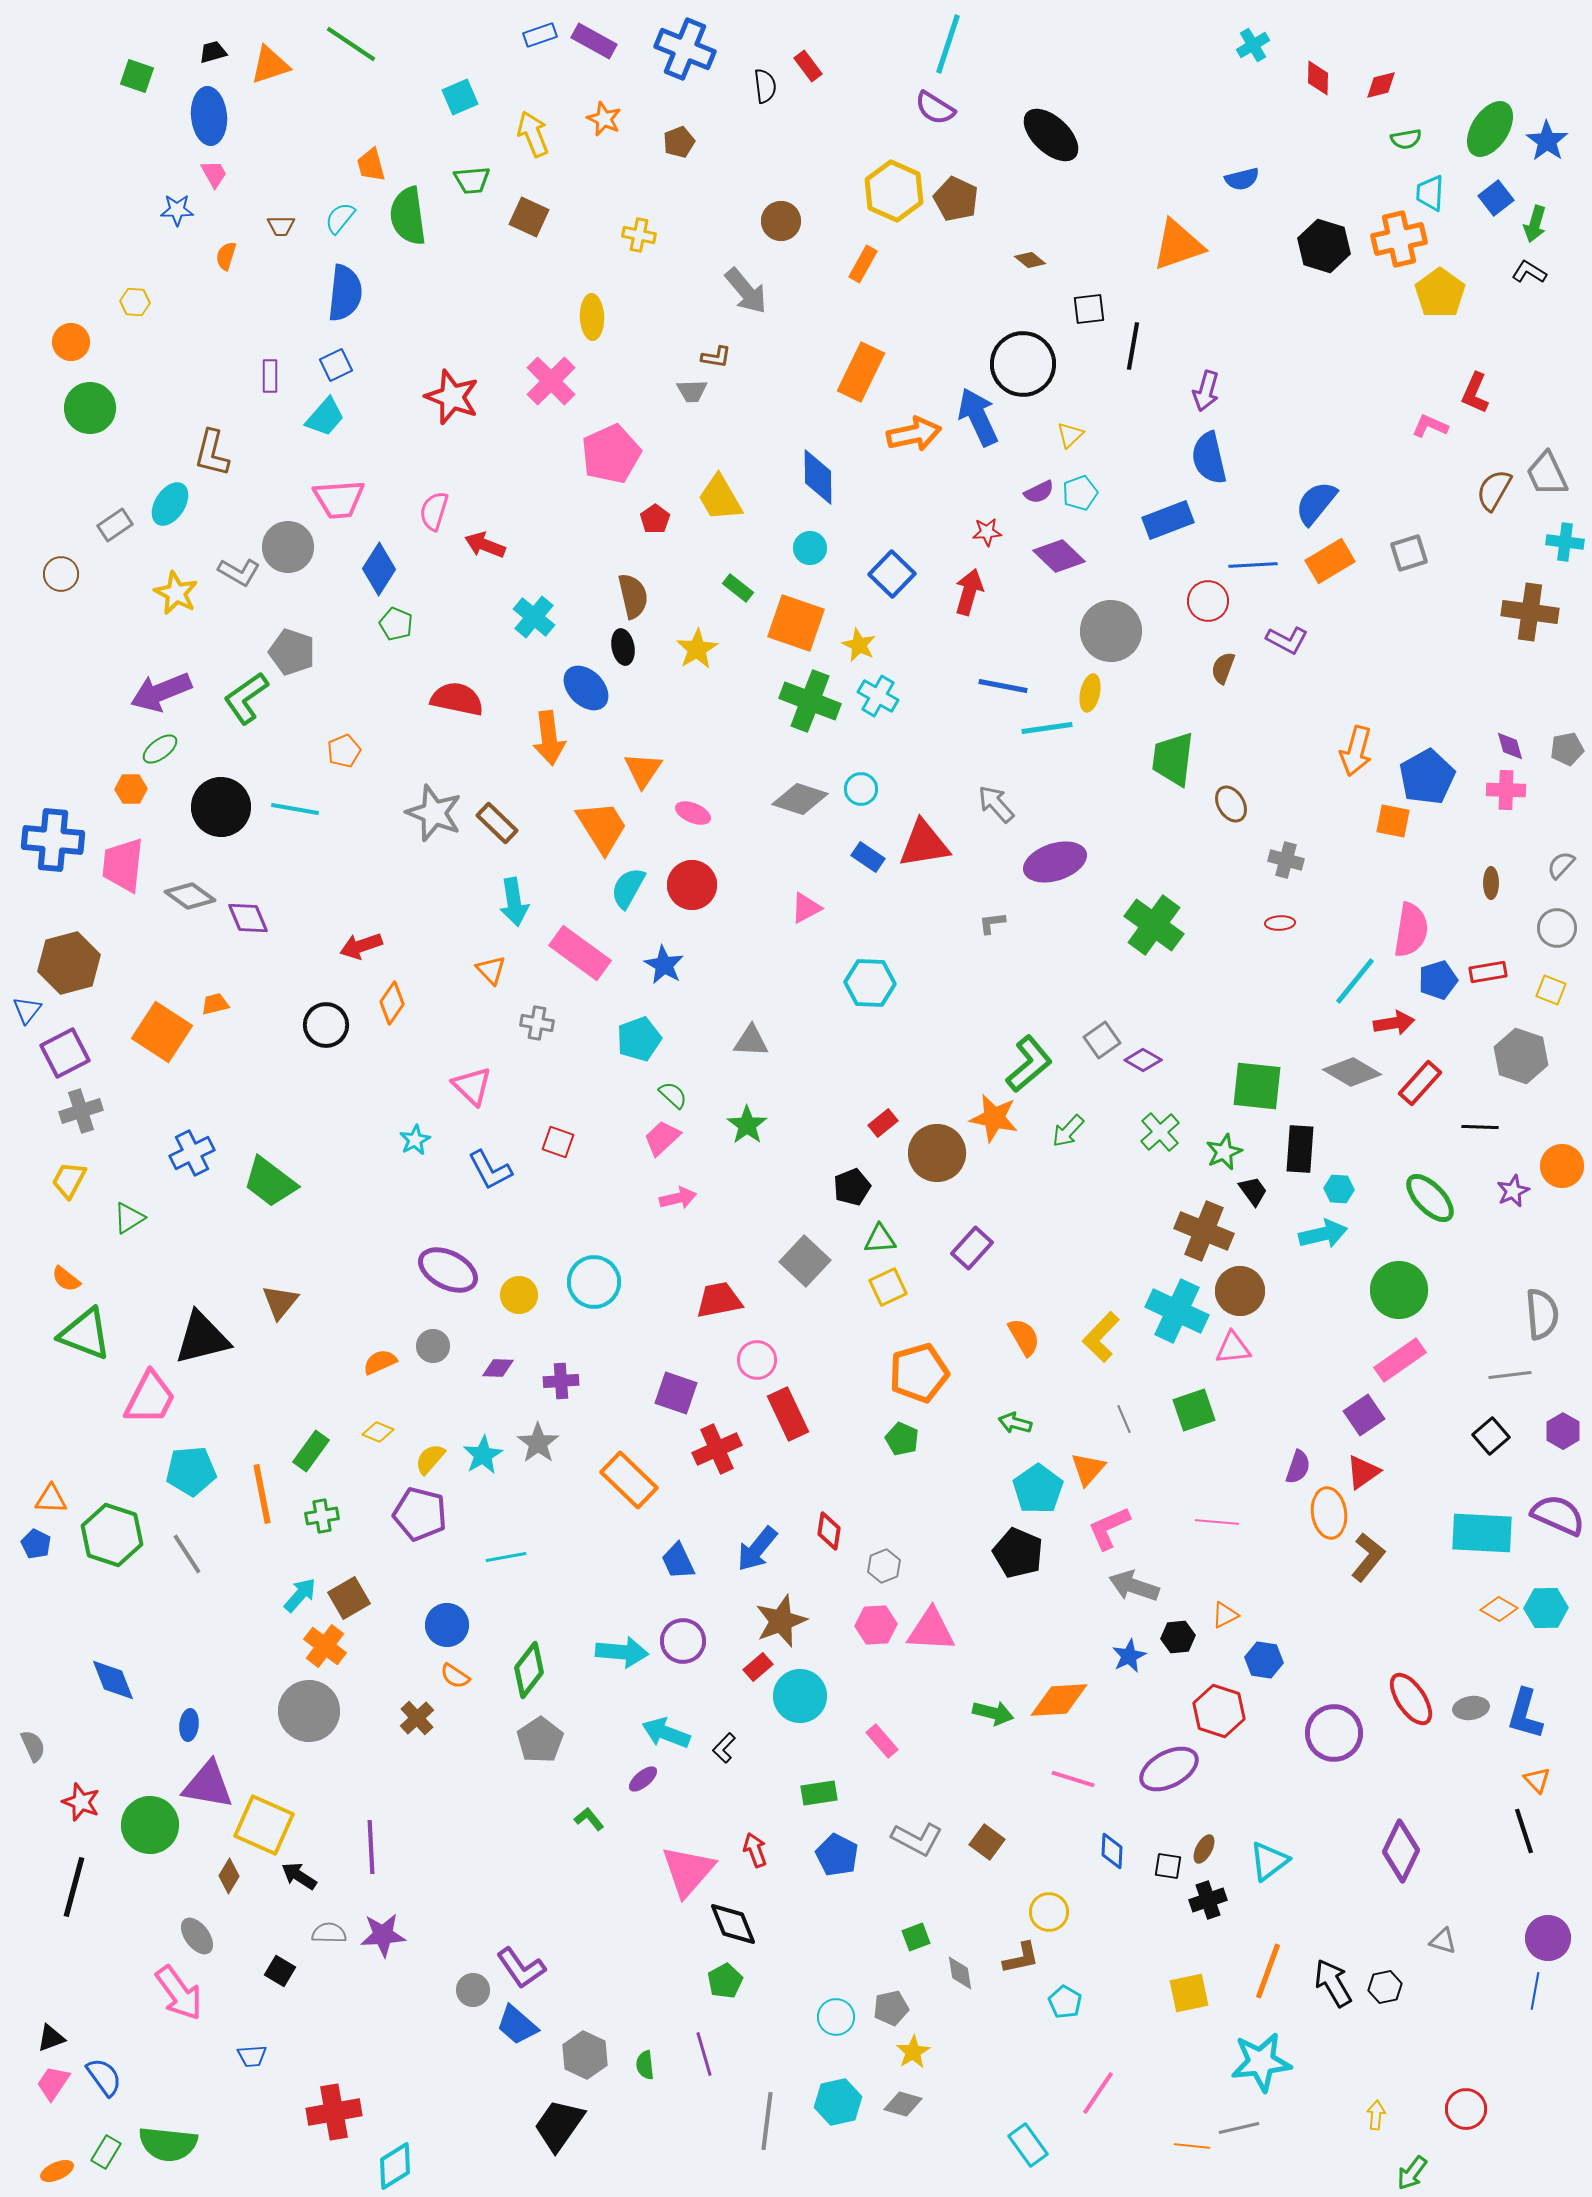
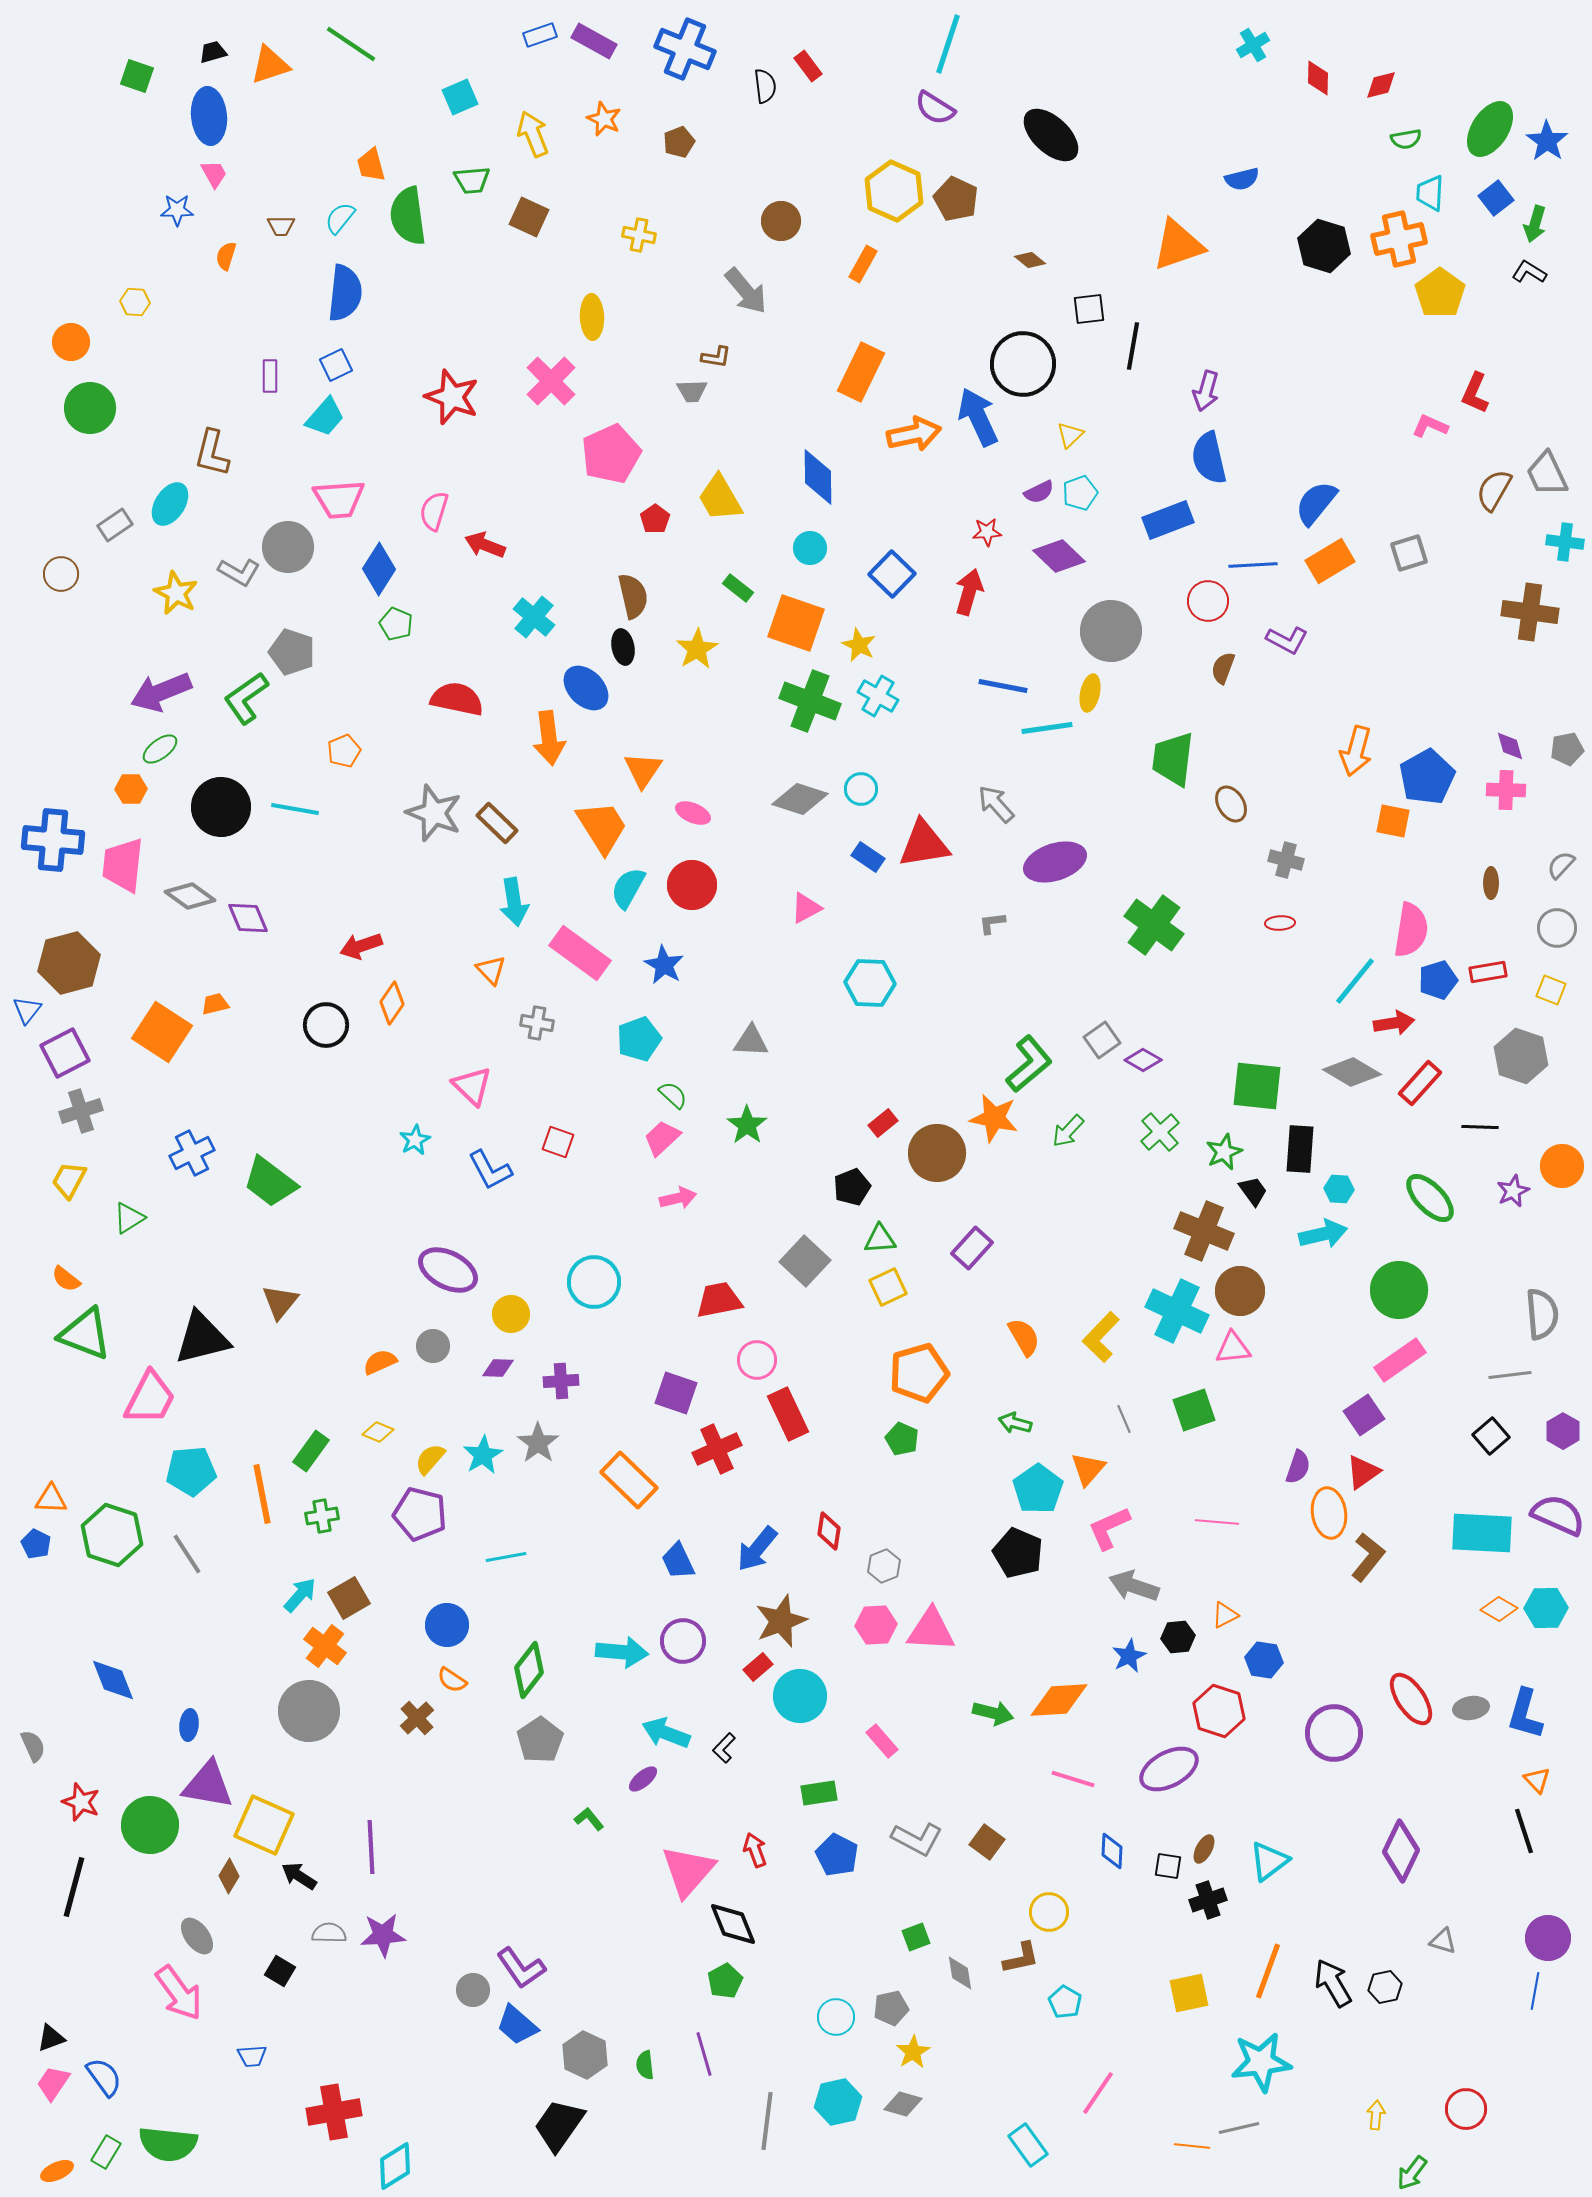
yellow circle at (519, 1295): moved 8 px left, 19 px down
orange semicircle at (455, 1676): moved 3 px left, 4 px down
